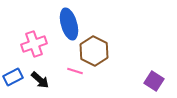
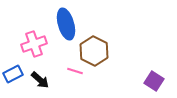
blue ellipse: moved 3 px left
blue rectangle: moved 3 px up
